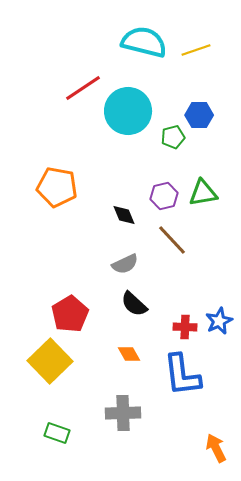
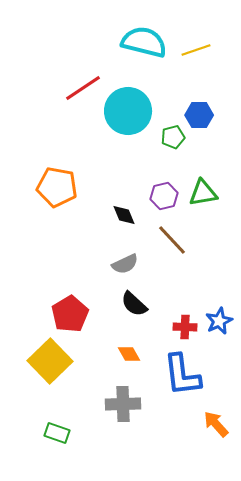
gray cross: moved 9 px up
orange arrow: moved 24 px up; rotated 16 degrees counterclockwise
